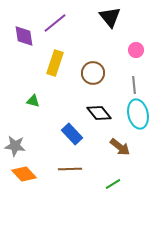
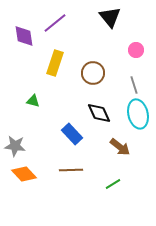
gray line: rotated 12 degrees counterclockwise
black diamond: rotated 15 degrees clockwise
brown line: moved 1 px right, 1 px down
